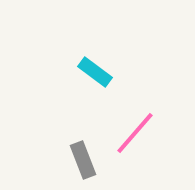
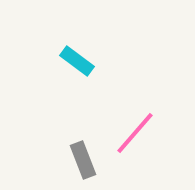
cyan rectangle: moved 18 px left, 11 px up
